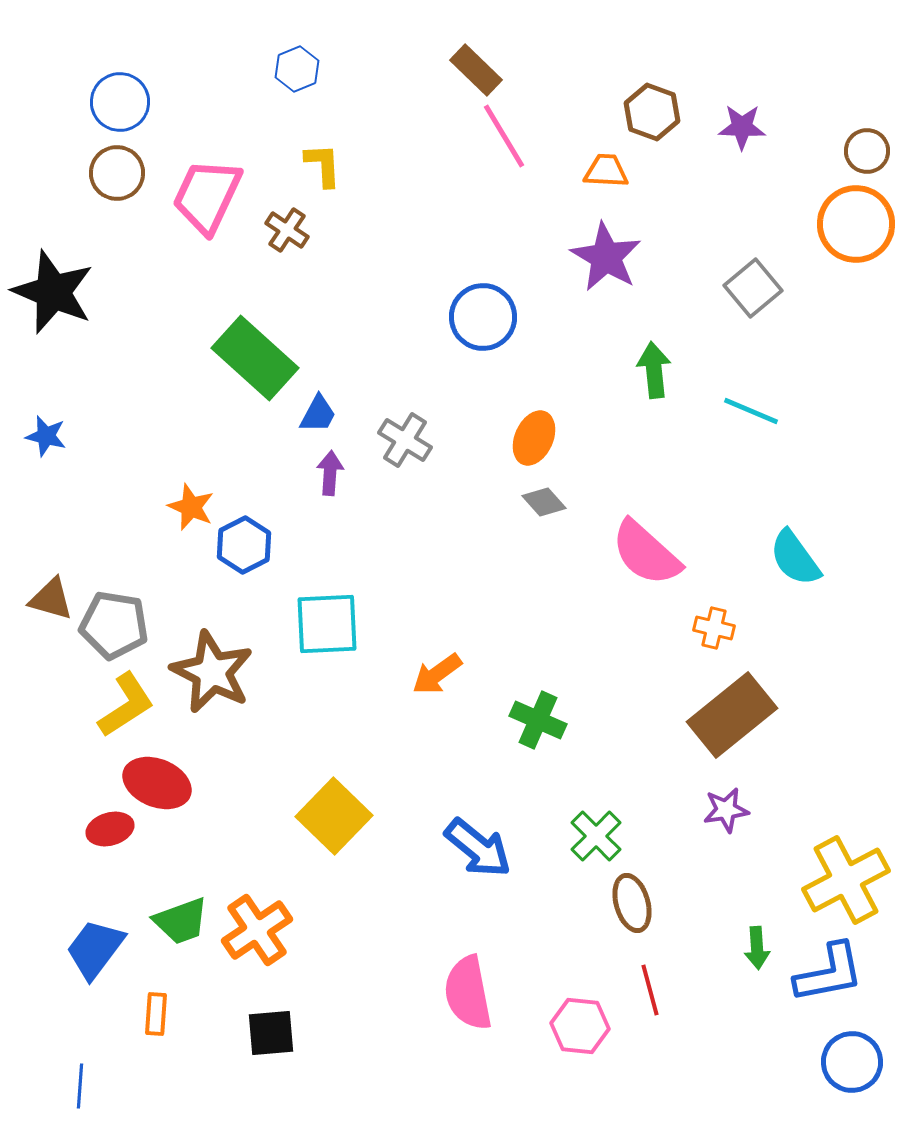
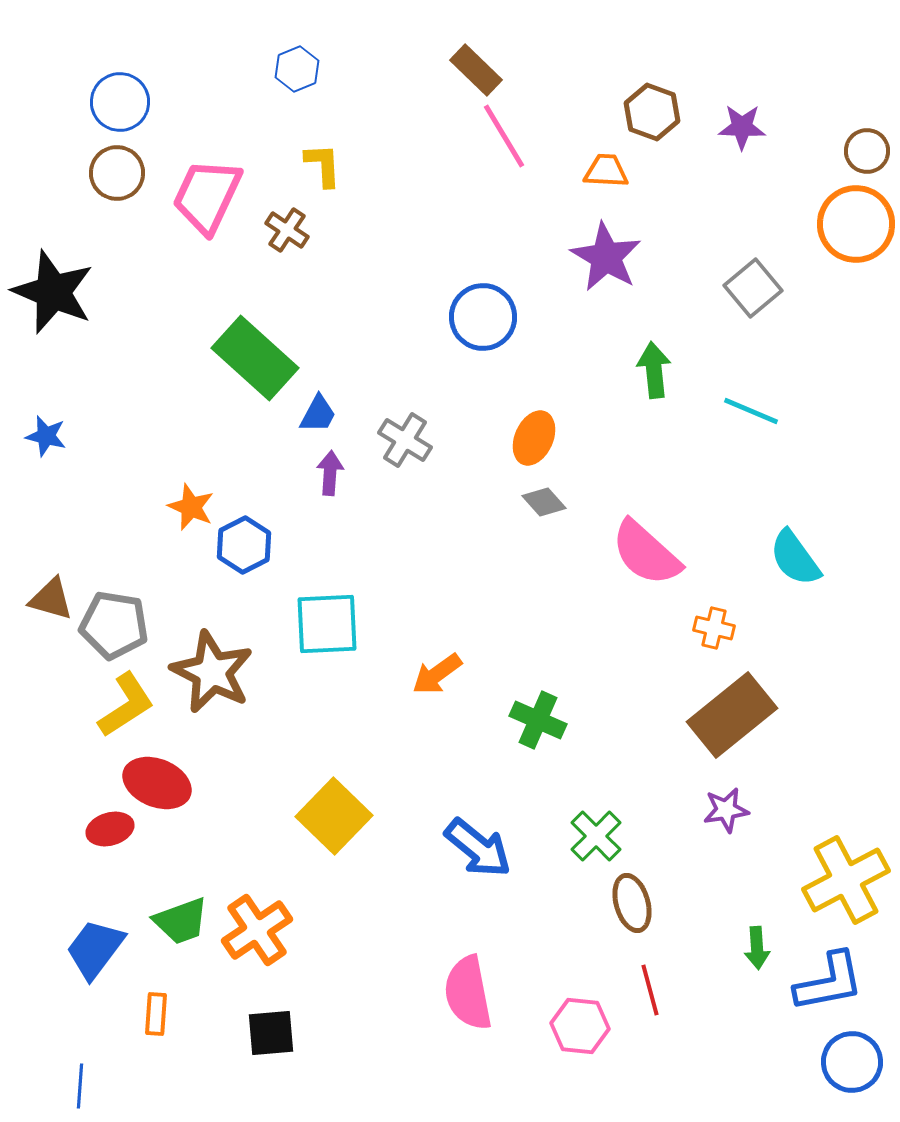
blue L-shape at (829, 973): moved 9 px down
